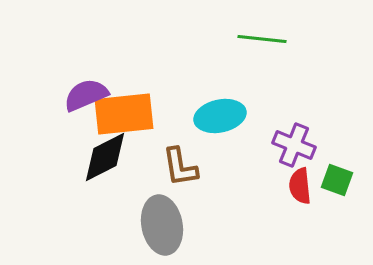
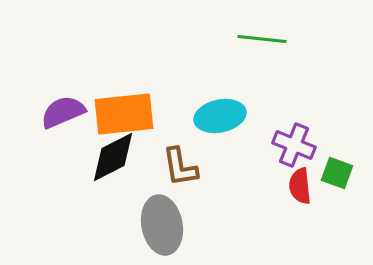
purple semicircle: moved 23 px left, 17 px down
black diamond: moved 8 px right
green square: moved 7 px up
